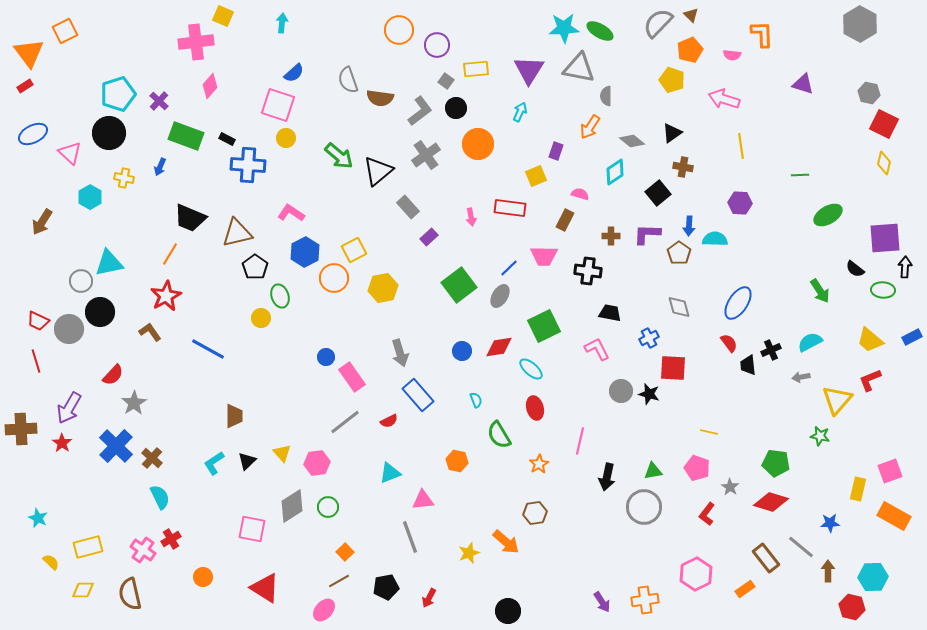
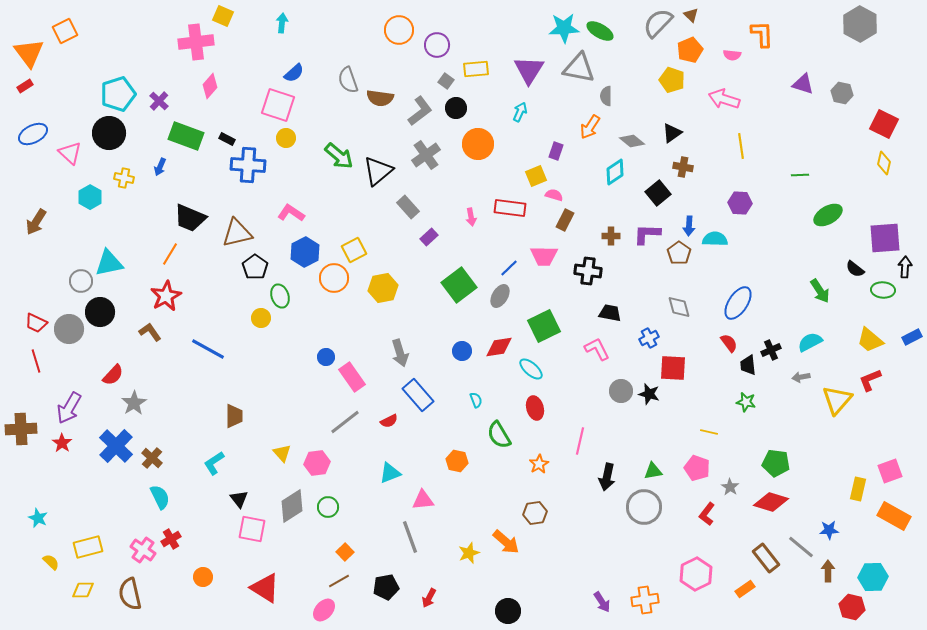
gray hexagon at (869, 93): moved 27 px left
pink semicircle at (580, 194): moved 26 px left, 1 px down
brown arrow at (42, 222): moved 6 px left
red trapezoid at (38, 321): moved 2 px left, 2 px down
green star at (820, 436): moved 74 px left, 34 px up
black triangle at (247, 461): moved 8 px left, 38 px down; rotated 24 degrees counterclockwise
blue star at (830, 523): moved 1 px left, 7 px down
